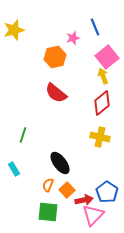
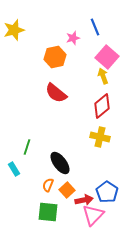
pink square: rotated 10 degrees counterclockwise
red diamond: moved 3 px down
green line: moved 4 px right, 12 px down
